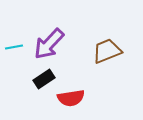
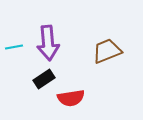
purple arrow: moved 1 px left, 1 px up; rotated 48 degrees counterclockwise
